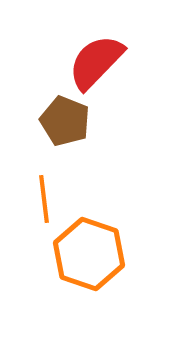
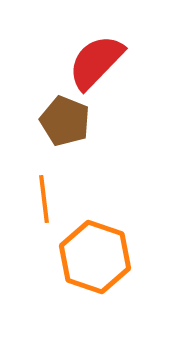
orange hexagon: moved 6 px right, 3 px down
